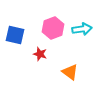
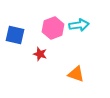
cyan arrow: moved 3 px left, 4 px up
orange triangle: moved 6 px right, 2 px down; rotated 18 degrees counterclockwise
